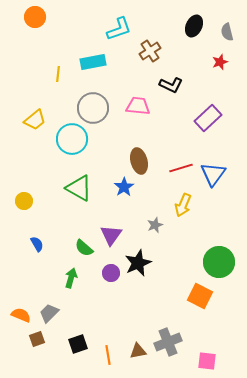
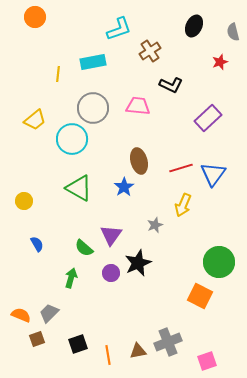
gray semicircle: moved 6 px right
pink square: rotated 24 degrees counterclockwise
